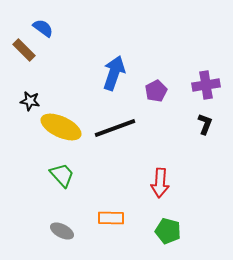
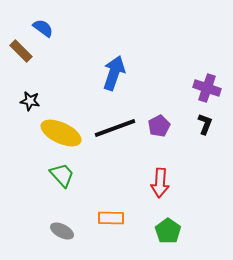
brown rectangle: moved 3 px left, 1 px down
purple cross: moved 1 px right, 3 px down; rotated 28 degrees clockwise
purple pentagon: moved 3 px right, 35 px down
yellow ellipse: moved 6 px down
green pentagon: rotated 20 degrees clockwise
